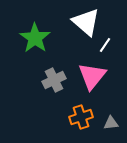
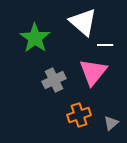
white triangle: moved 3 px left
white line: rotated 56 degrees clockwise
pink triangle: moved 1 px right, 4 px up
orange cross: moved 2 px left, 2 px up
gray triangle: rotated 35 degrees counterclockwise
